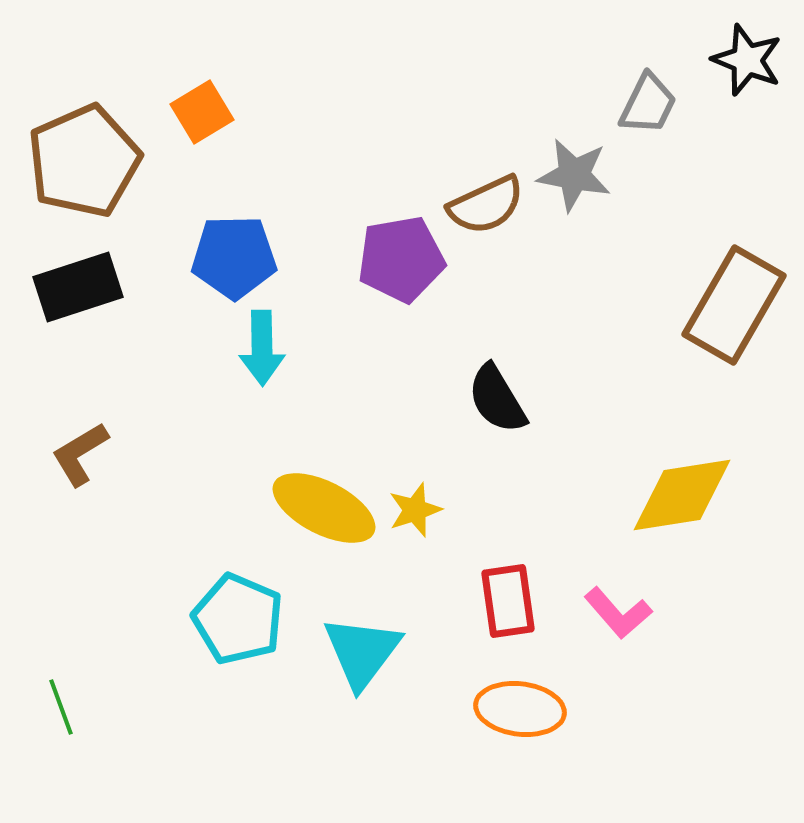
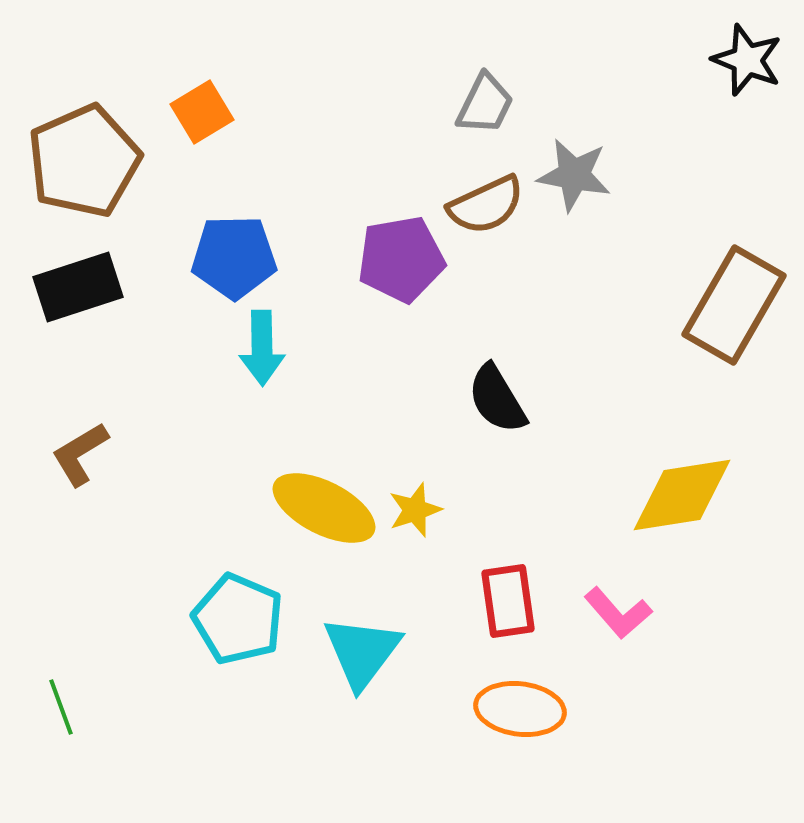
gray trapezoid: moved 163 px left
